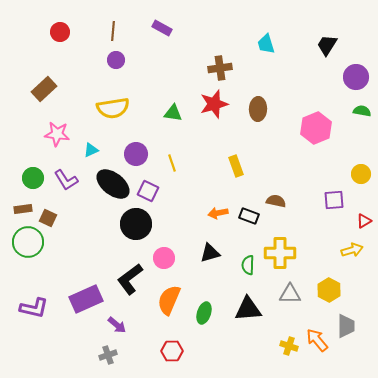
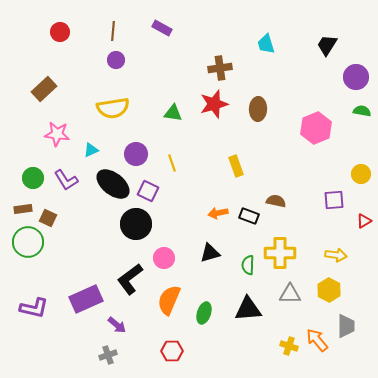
yellow arrow at (352, 250): moved 16 px left, 5 px down; rotated 25 degrees clockwise
